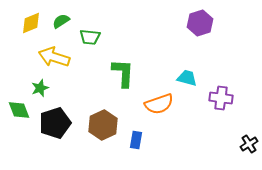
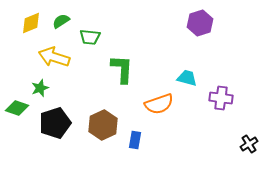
green L-shape: moved 1 px left, 4 px up
green diamond: moved 2 px left, 2 px up; rotated 50 degrees counterclockwise
blue rectangle: moved 1 px left
